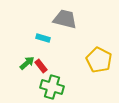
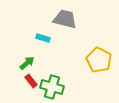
red rectangle: moved 10 px left, 15 px down
